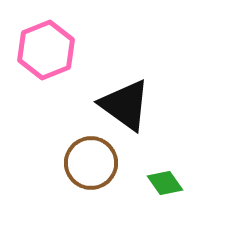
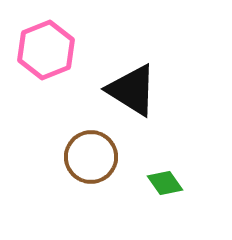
black triangle: moved 7 px right, 15 px up; rotated 4 degrees counterclockwise
brown circle: moved 6 px up
